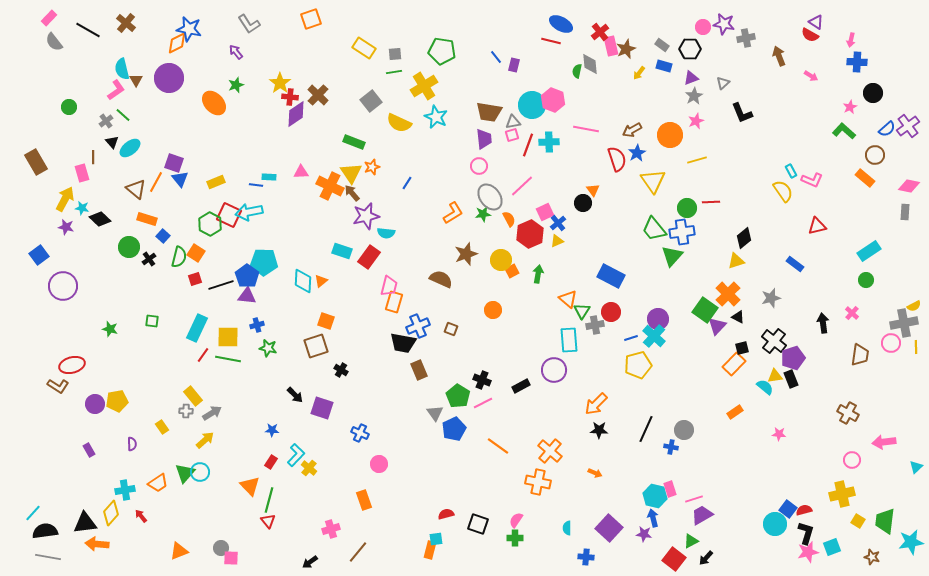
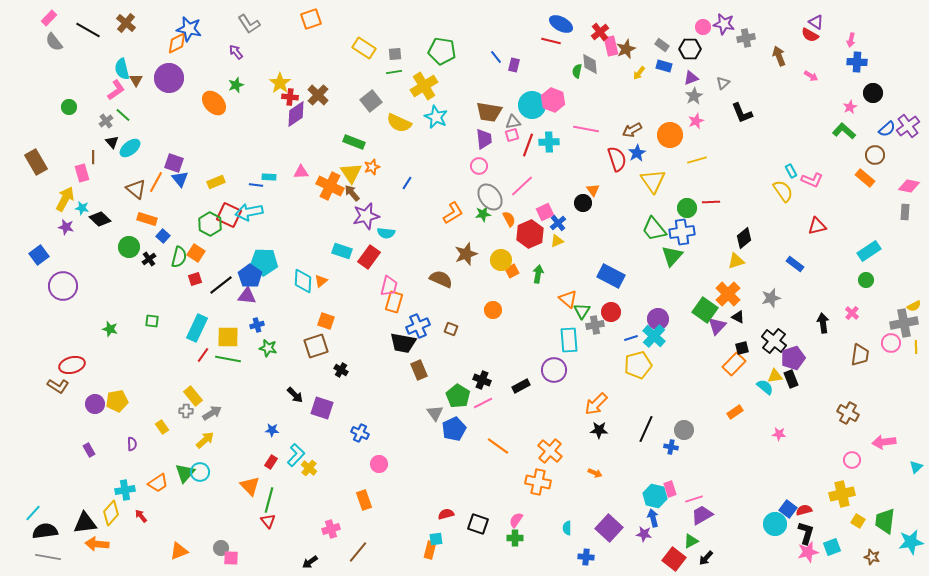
blue pentagon at (247, 276): moved 3 px right
black line at (221, 285): rotated 20 degrees counterclockwise
